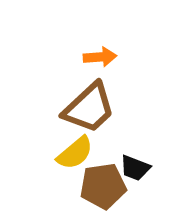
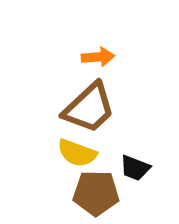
orange arrow: moved 2 px left
yellow semicircle: moved 2 px right; rotated 60 degrees clockwise
brown pentagon: moved 7 px left, 7 px down; rotated 9 degrees clockwise
